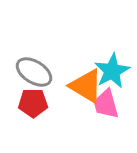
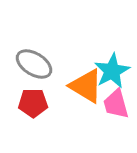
gray ellipse: moved 8 px up
pink trapezoid: moved 10 px right
